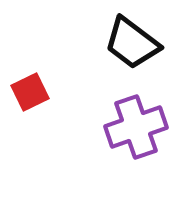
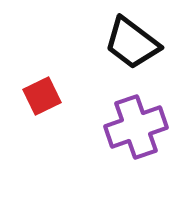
red square: moved 12 px right, 4 px down
